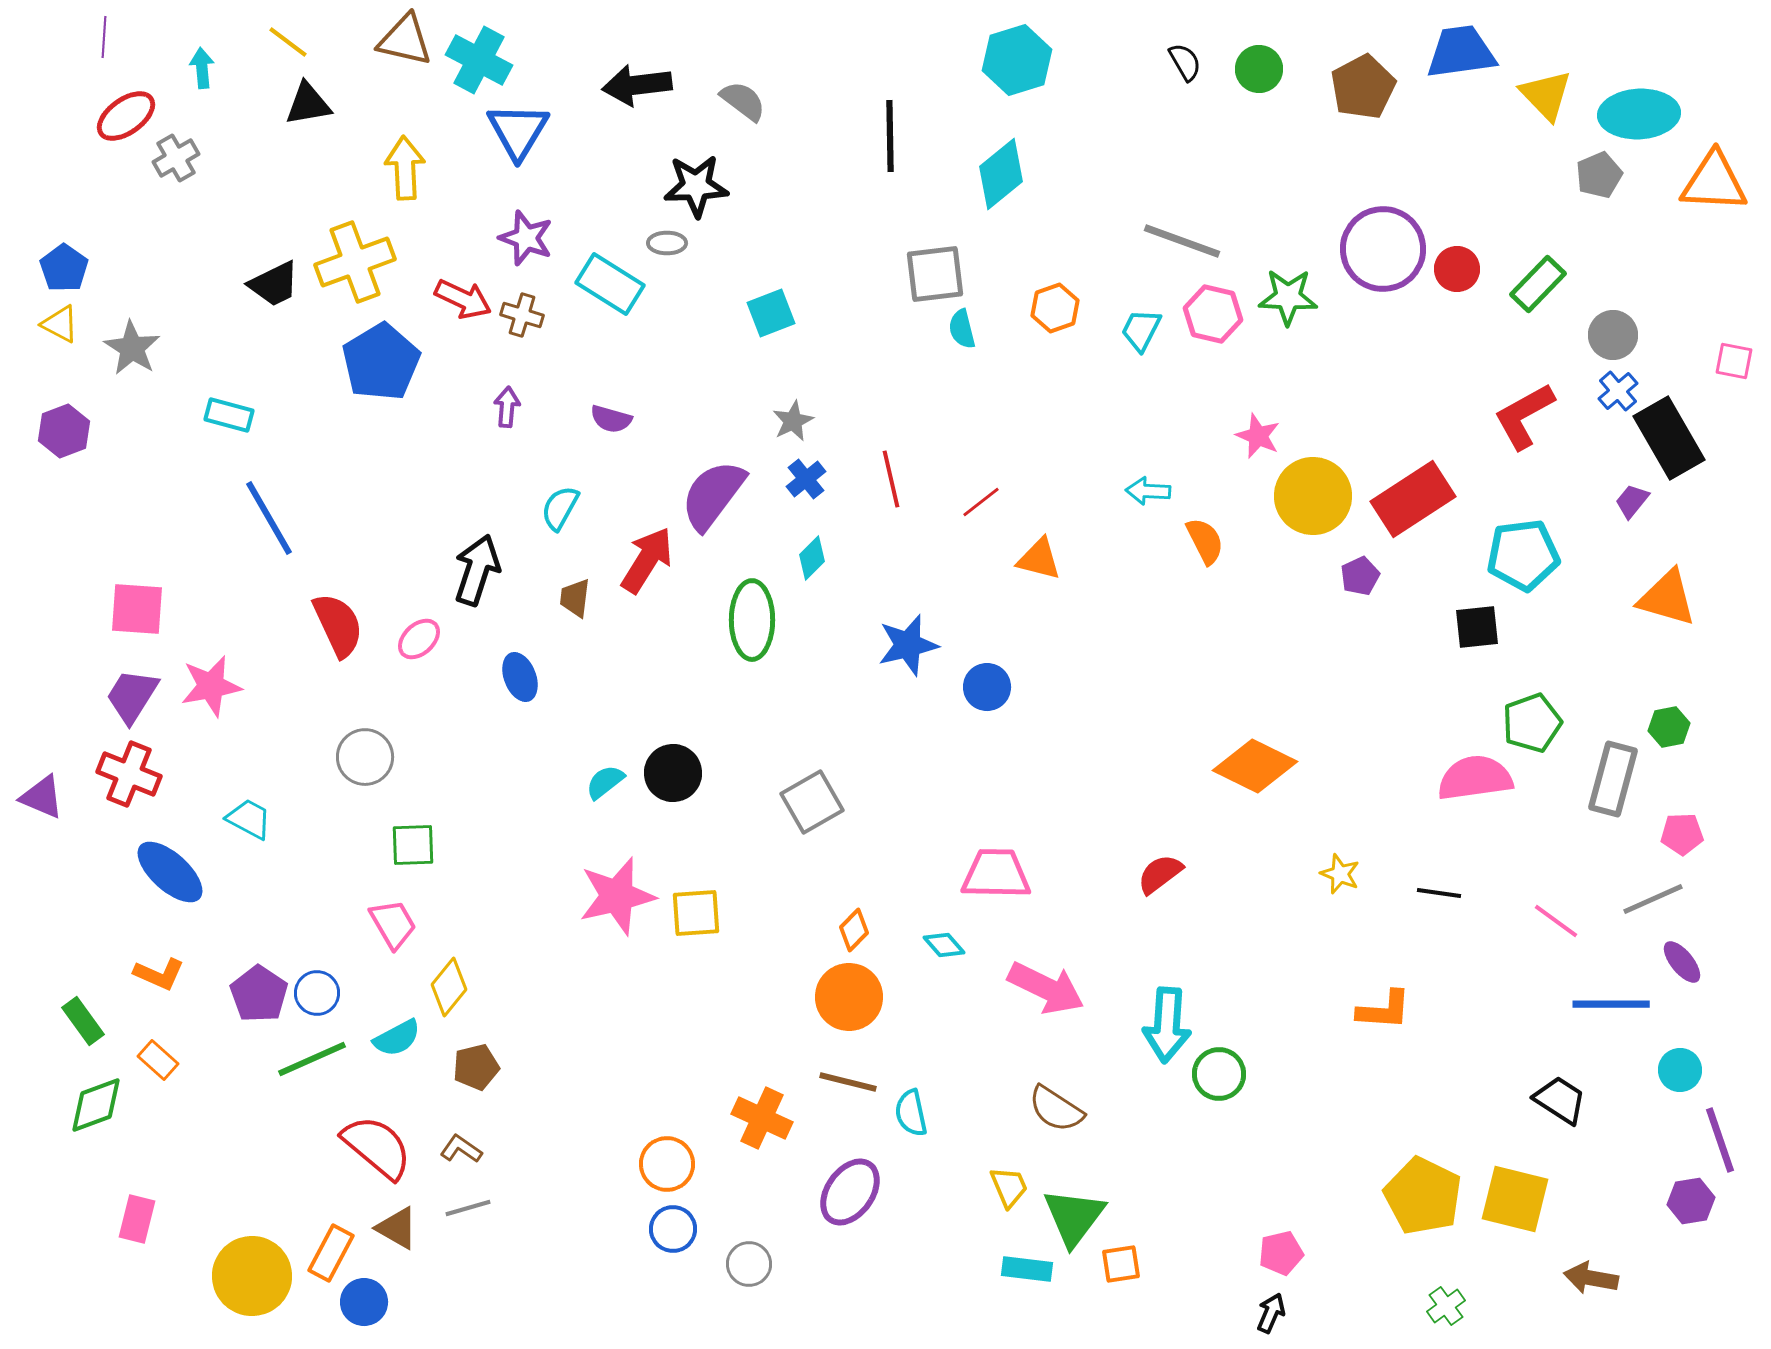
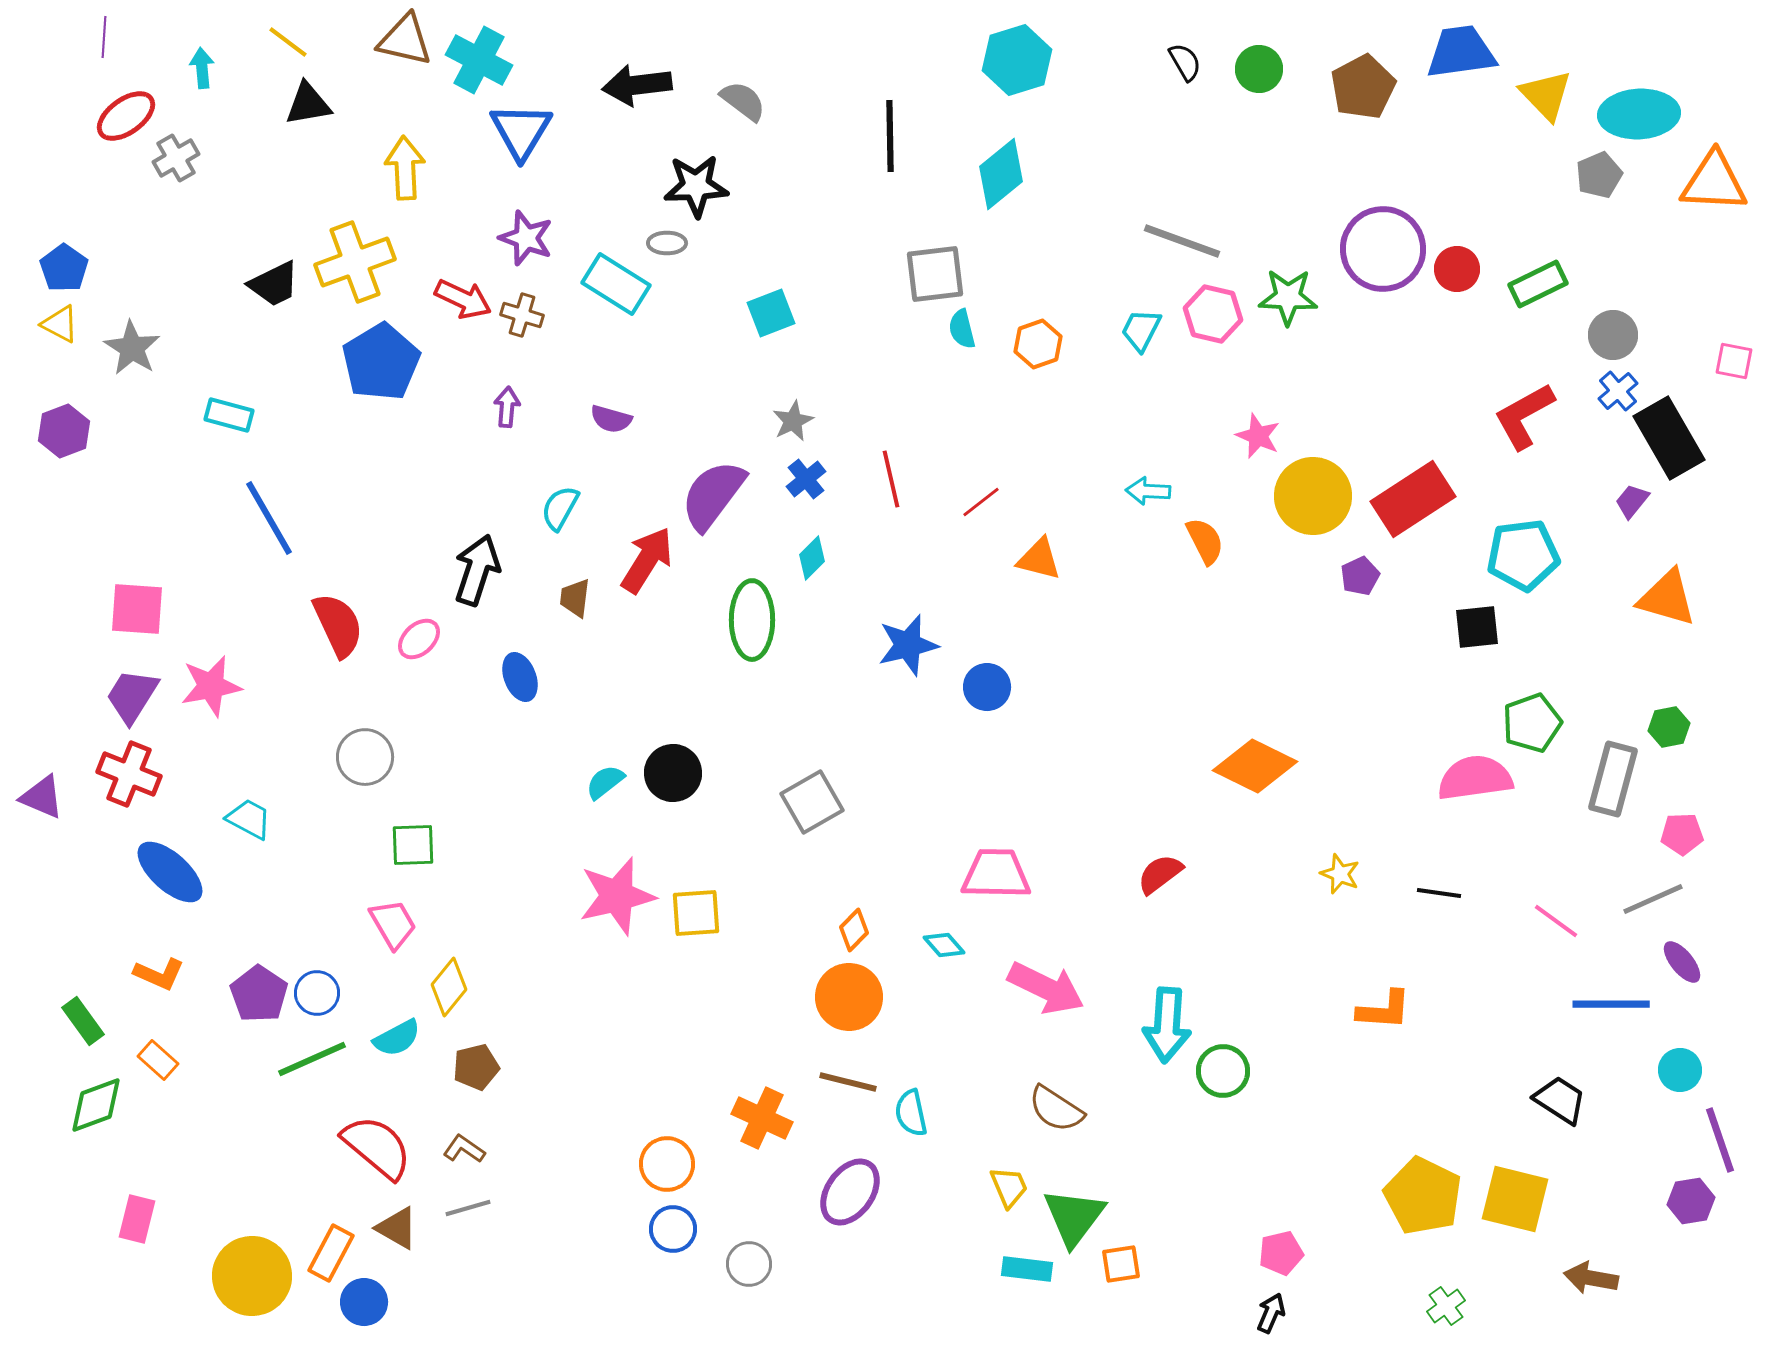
blue triangle at (518, 131): moved 3 px right
cyan rectangle at (610, 284): moved 6 px right
green rectangle at (1538, 284): rotated 20 degrees clockwise
orange hexagon at (1055, 308): moved 17 px left, 36 px down
green circle at (1219, 1074): moved 4 px right, 3 px up
brown L-shape at (461, 1149): moved 3 px right
